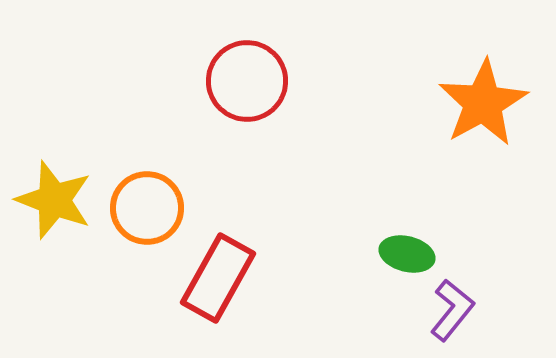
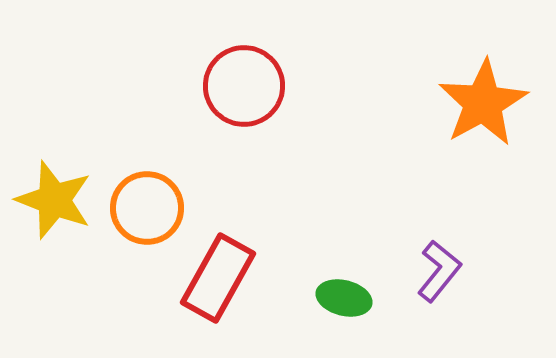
red circle: moved 3 px left, 5 px down
green ellipse: moved 63 px left, 44 px down
purple L-shape: moved 13 px left, 39 px up
